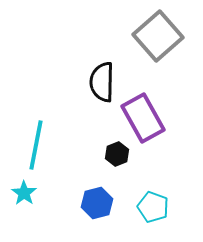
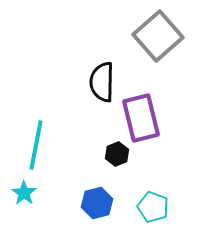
purple rectangle: moved 2 px left; rotated 15 degrees clockwise
